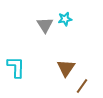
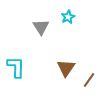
cyan star: moved 3 px right, 2 px up; rotated 16 degrees counterclockwise
gray triangle: moved 4 px left, 2 px down
brown line: moved 7 px right, 6 px up
